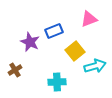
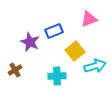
cyan cross: moved 6 px up
